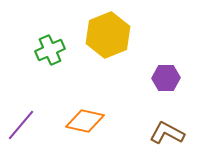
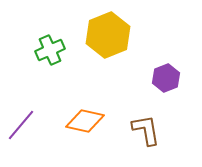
purple hexagon: rotated 20 degrees counterclockwise
brown L-shape: moved 21 px left, 3 px up; rotated 52 degrees clockwise
